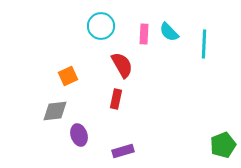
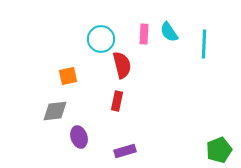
cyan circle: moved 13 px down
cyan semicircle: rotated 10 degrees clockwise
red semicircle: rotated 16 degrees clockwise
orange square: rotated 12 degrees clockwise
red rectangle: moved 1 px right, 2 px down
purple ellipse: moved 2 px down
green pentagon: moved 4 px left, 5 px down
purple rectangle: moved 2 px right
